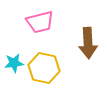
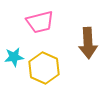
cyan star: moved 6 px up
yellow hexagon: rotated 12 degrees clockwise
